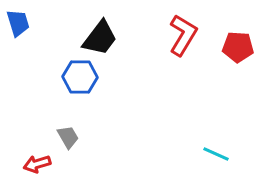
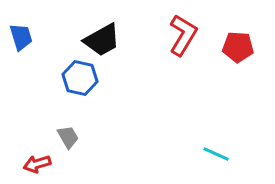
blue trapezoid: moved 3 px right, 14 px down
black trapezoid: moved 2 px right, 2 px down; rotated 24 degrees clockwise
blue hexagon: moved 1 px down; rotated 12 degrees clockwise
